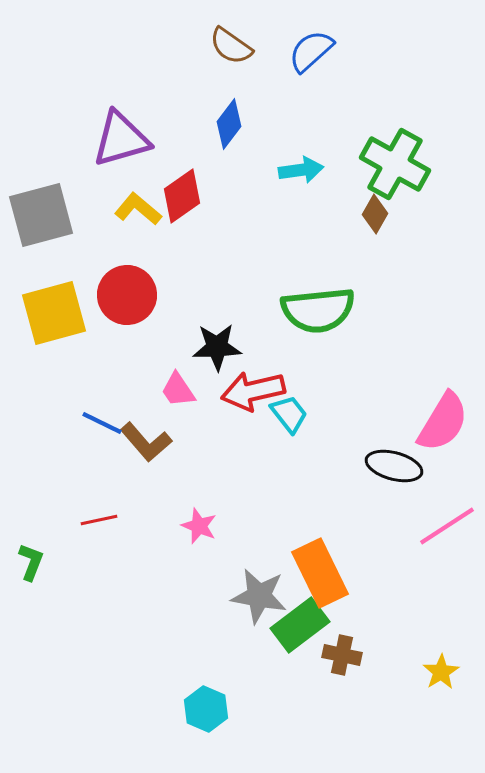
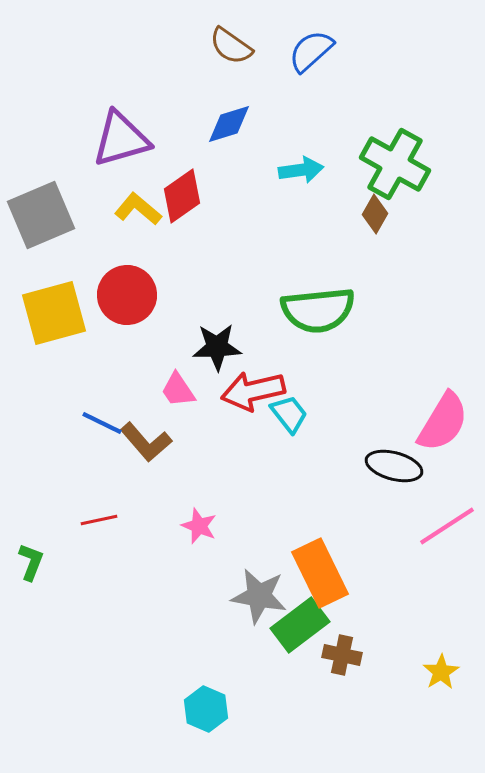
blue diamond: rotated 36 degrees clockwise
gray square: rotated 8 degrees counterclockwise
